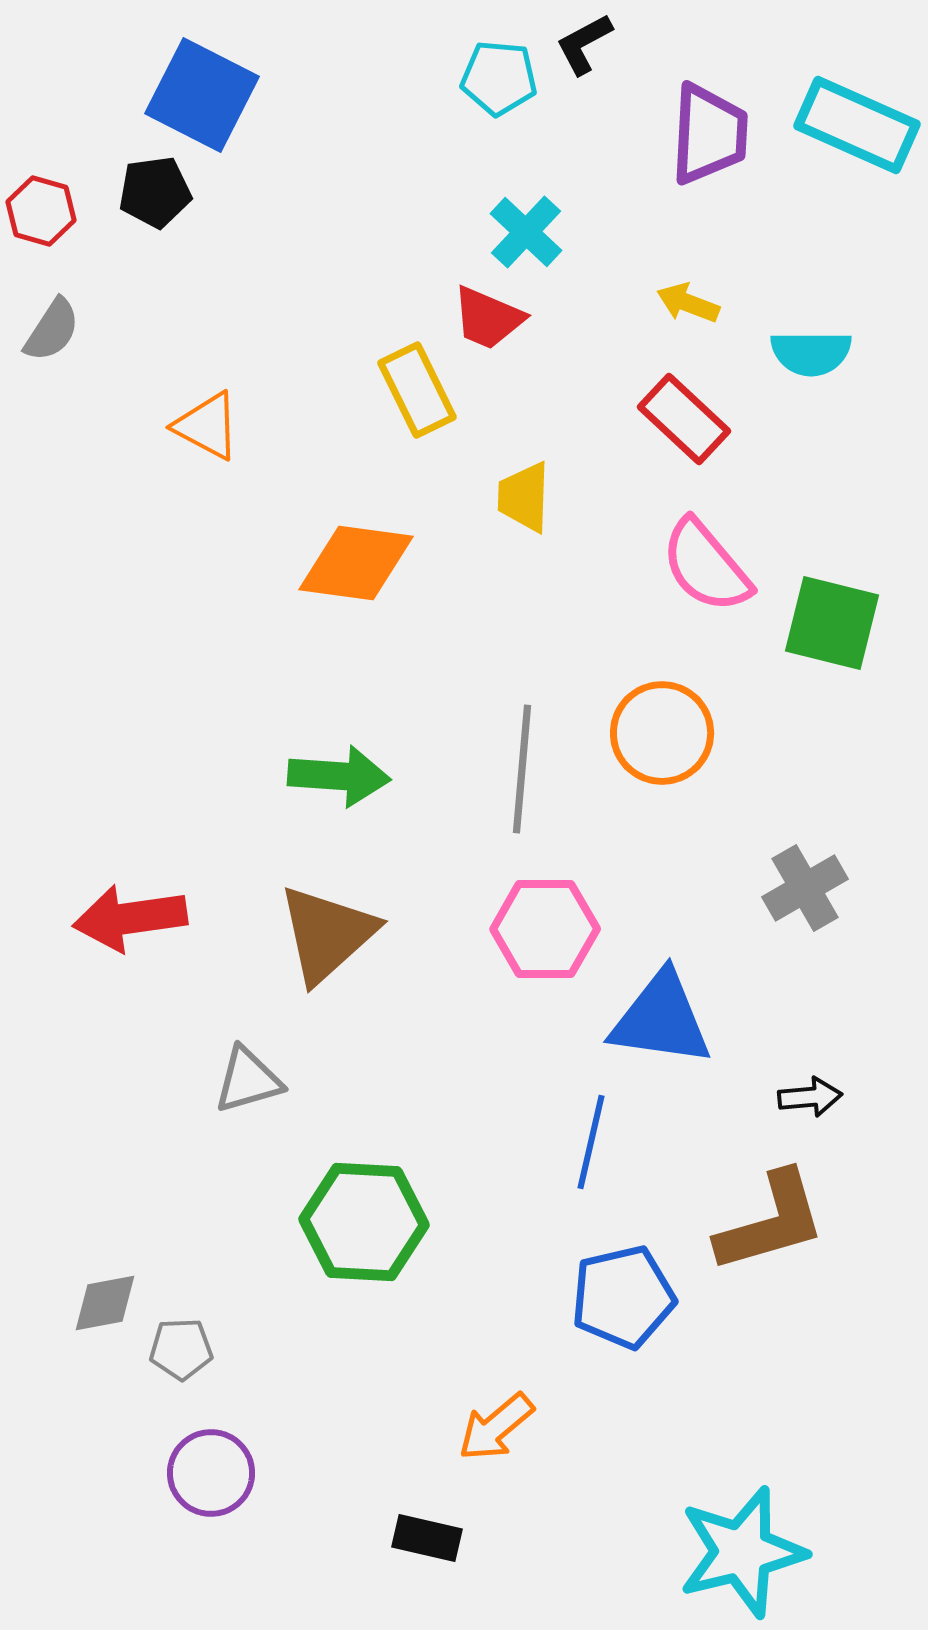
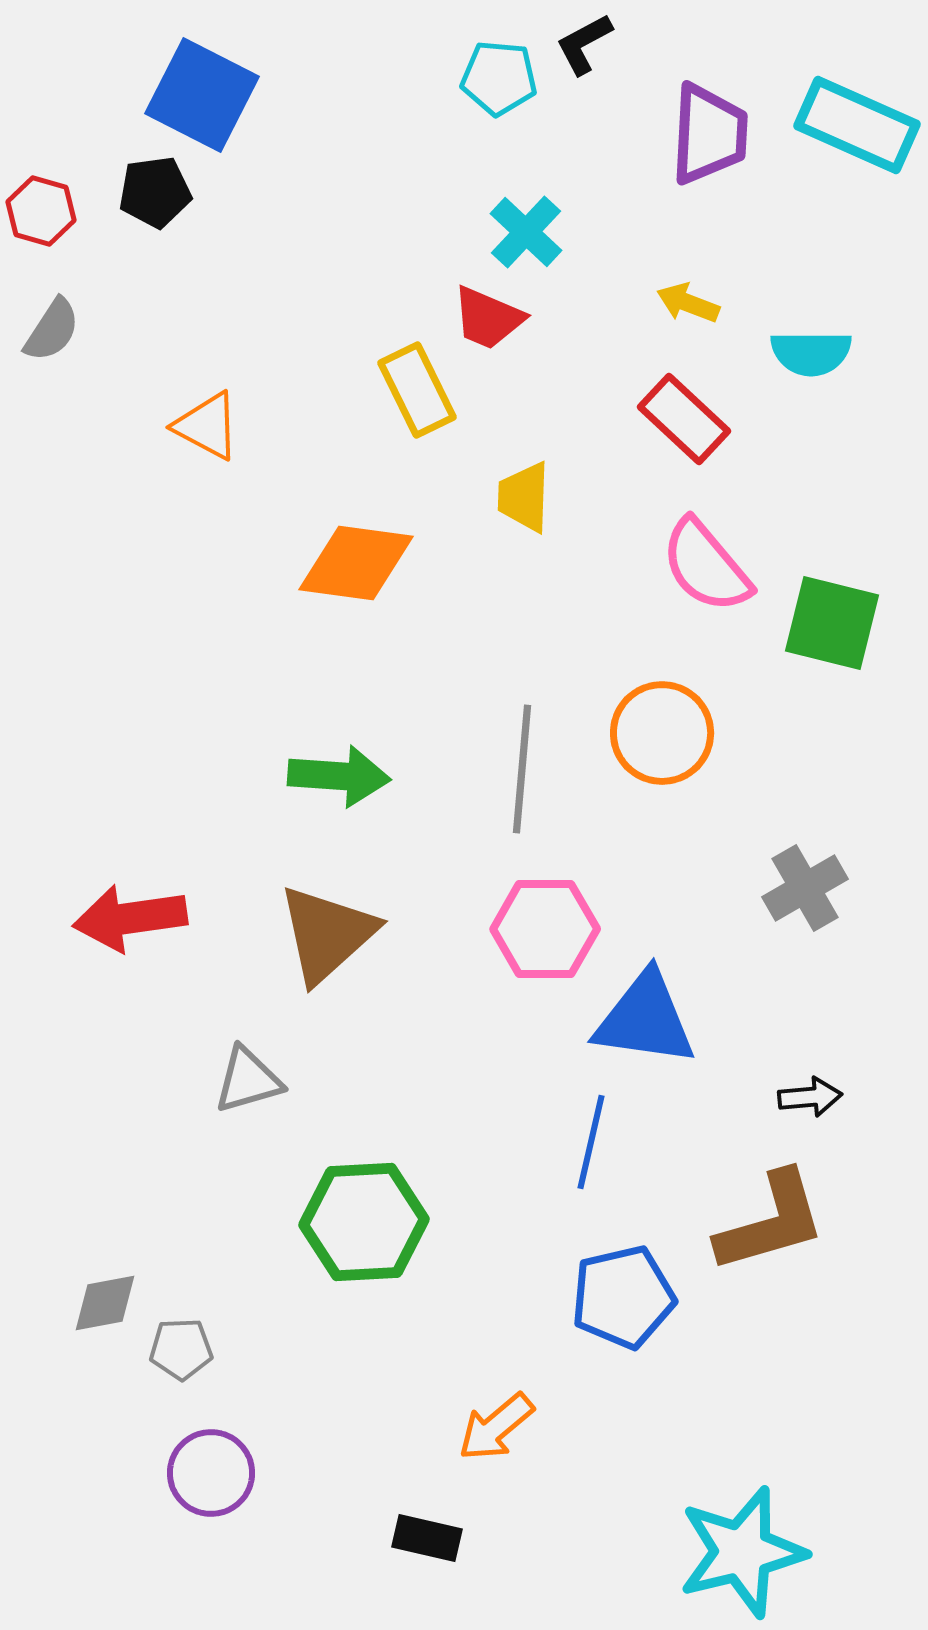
blue triangle: moved 16 px left
green hexagon: rotated 6 degrees counterclockwise
